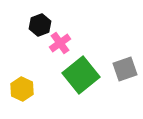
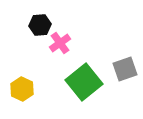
black hexagon: rotated 15 degrees clockwise
green square: moved 3 px right, 7 px down
